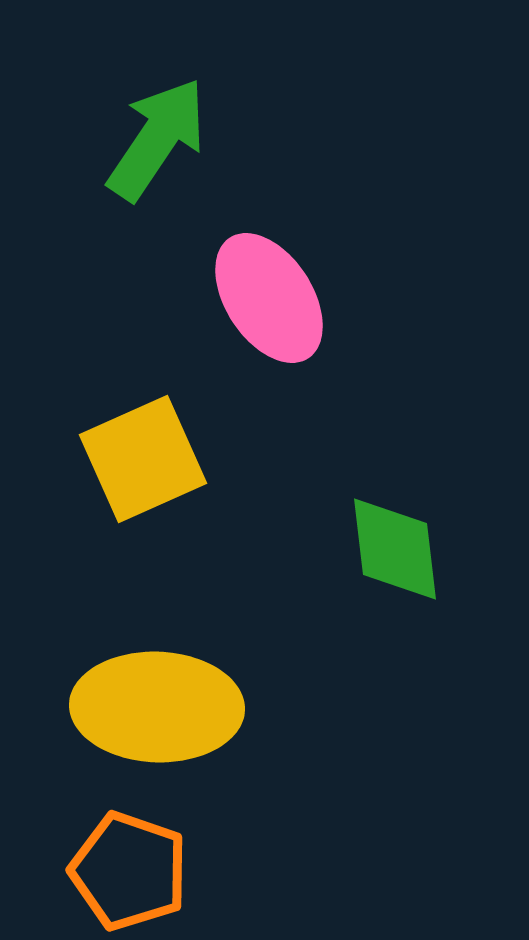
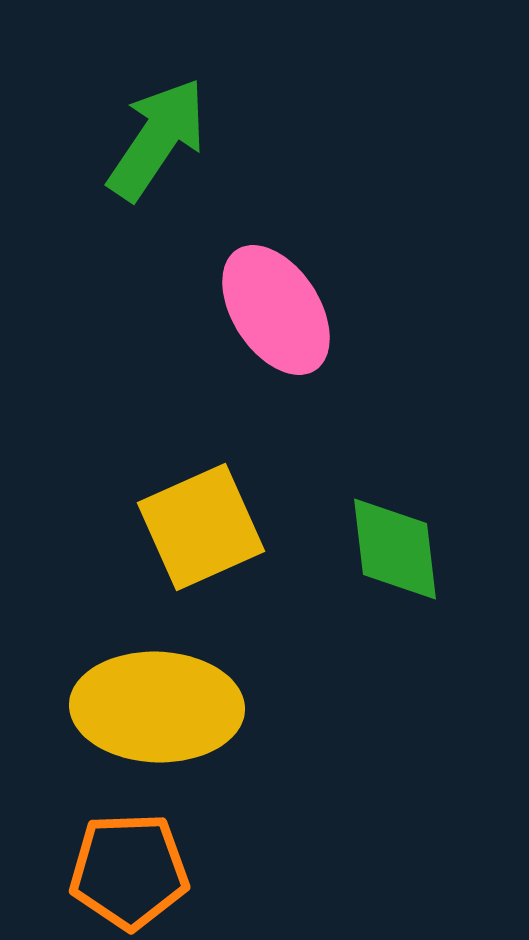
pink ellipse: moved 7 px right, 12 px down
yellow square: moved 58 px right, 68 px down
orange pentagon: rotated 21 degrees counterclockwise
